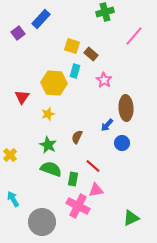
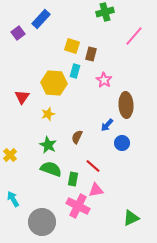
brown rectangle: rotated 64 degrees clockwise
brown ellipse: moved 3 px up
